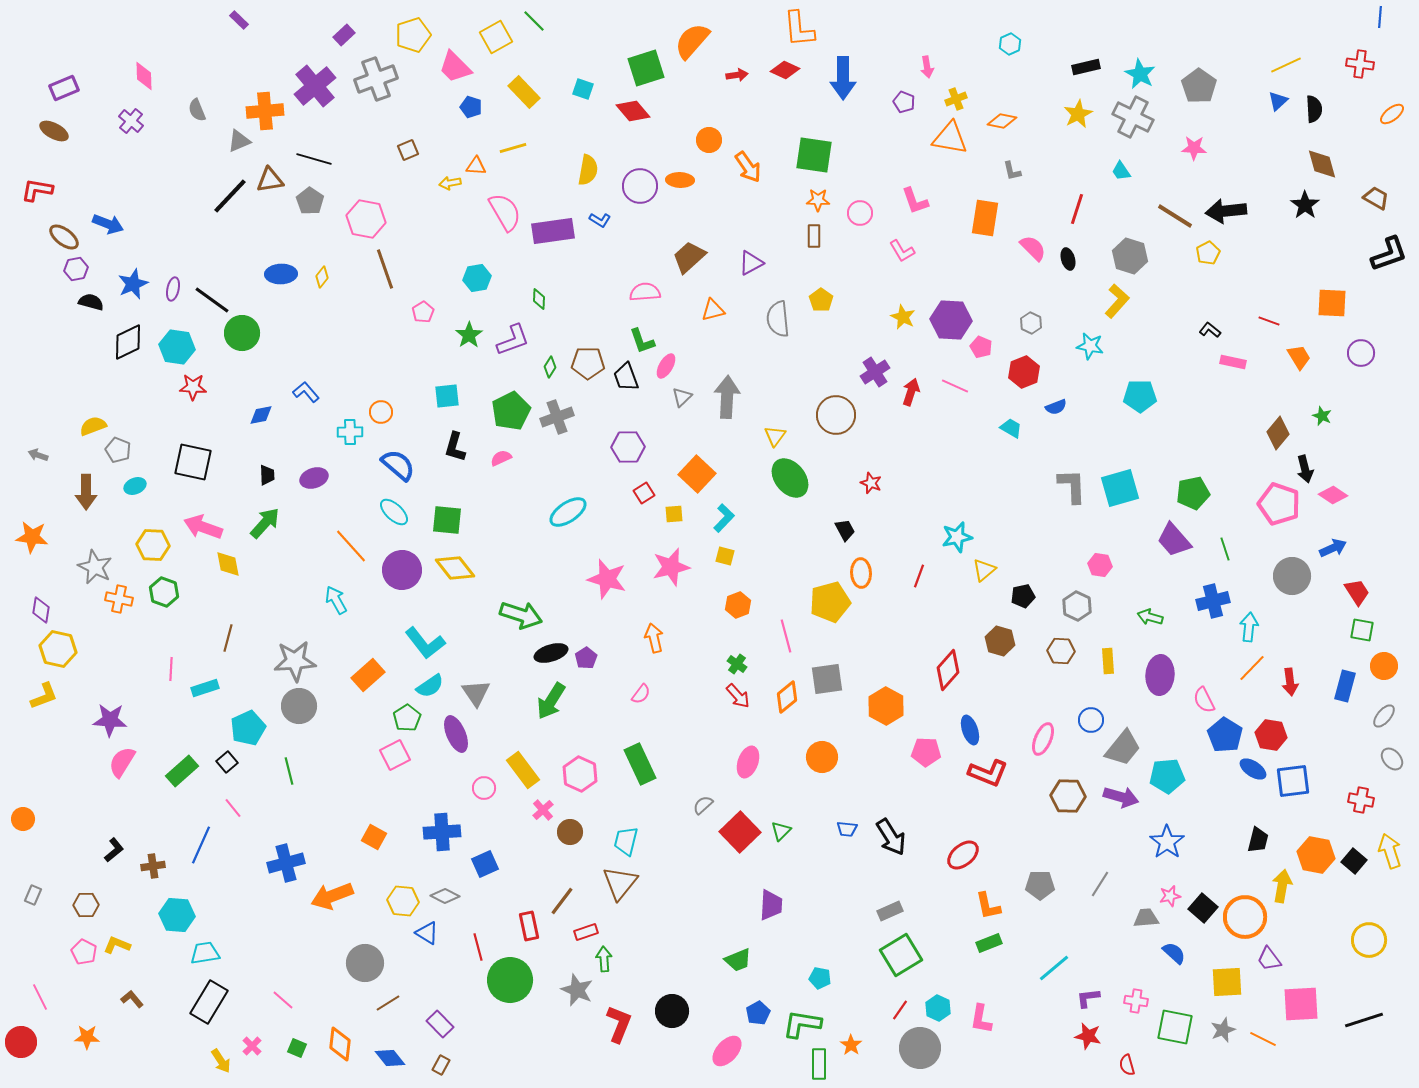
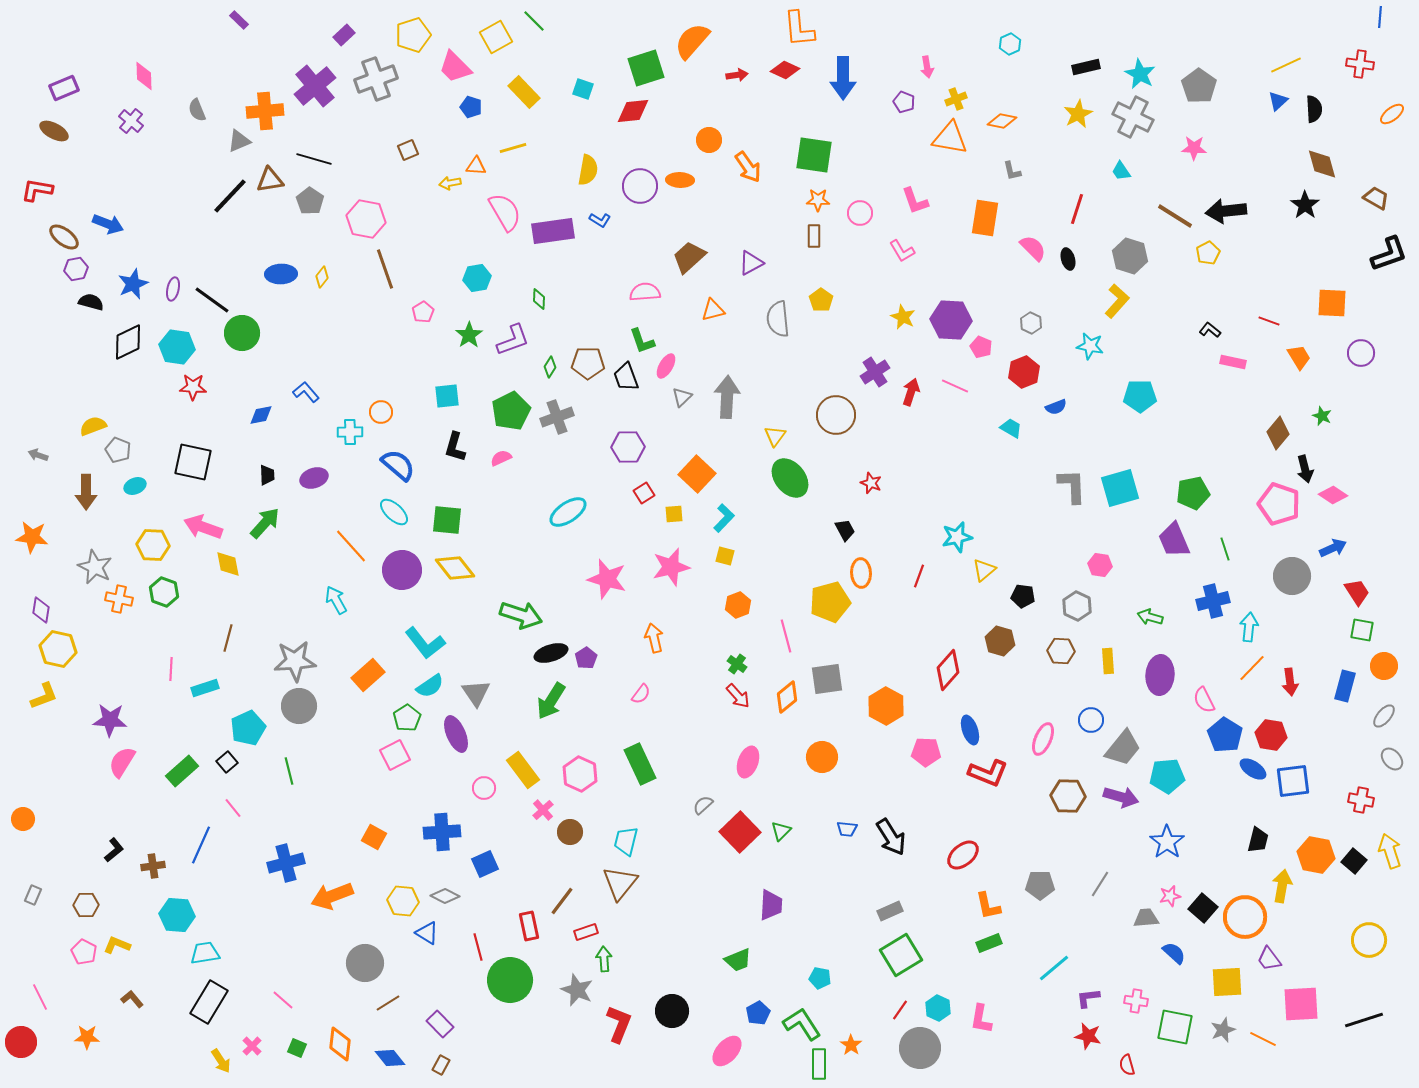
red diamond at (633, 111): rotated 56 degrees counterclockwise
purple trapezoid at (1174, 540): rotated 18 degrees clockwise
black pentagon at (1023, 596): rotated 20 degrees clockwise
green L-shape at (802, 1024): rotated 48 degrees clockwise
